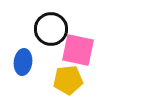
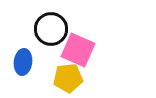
pink square: rotated 12 degrees clockwise
yellow pentagon: moved 2 px up
